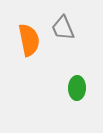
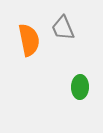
green ellipse: moved 3 px right, 1 px up
